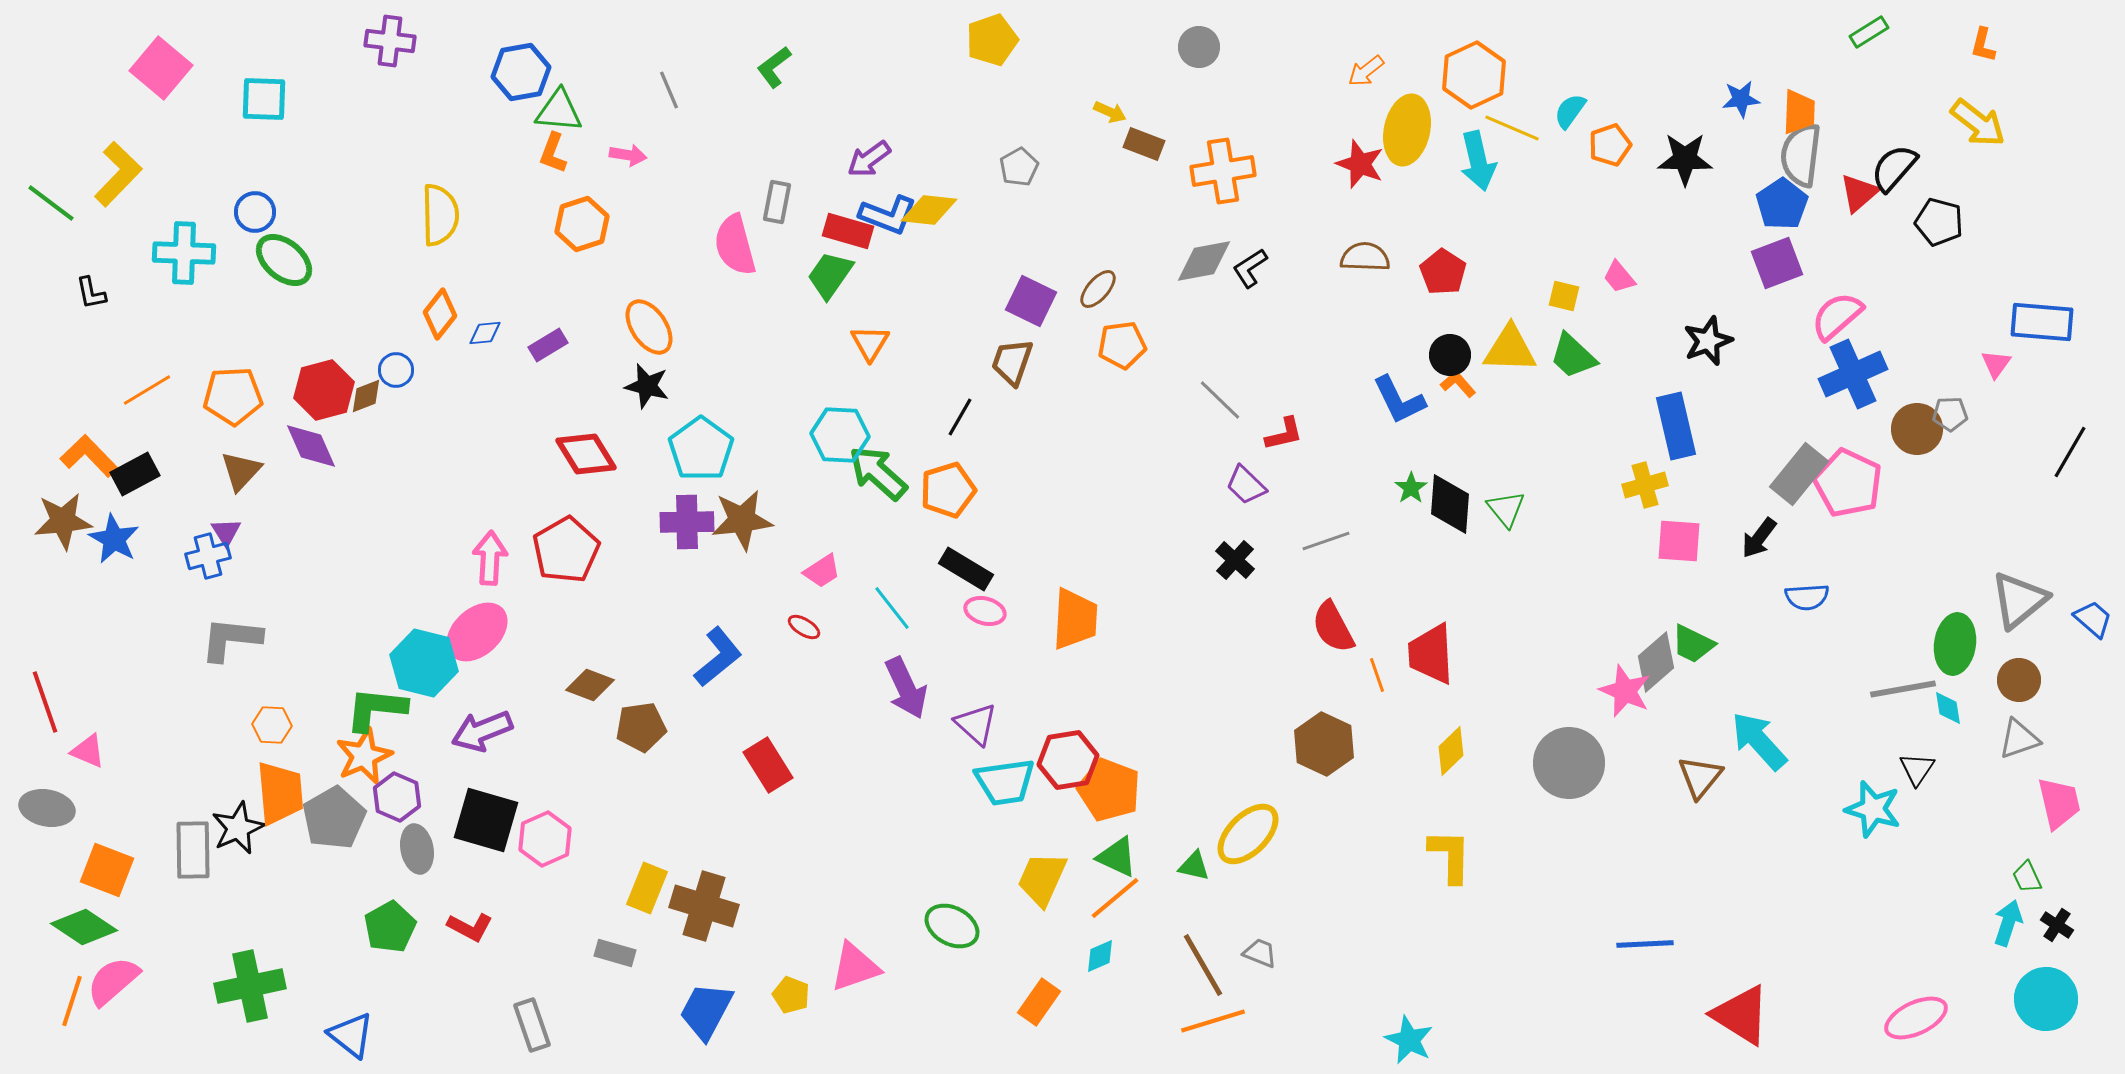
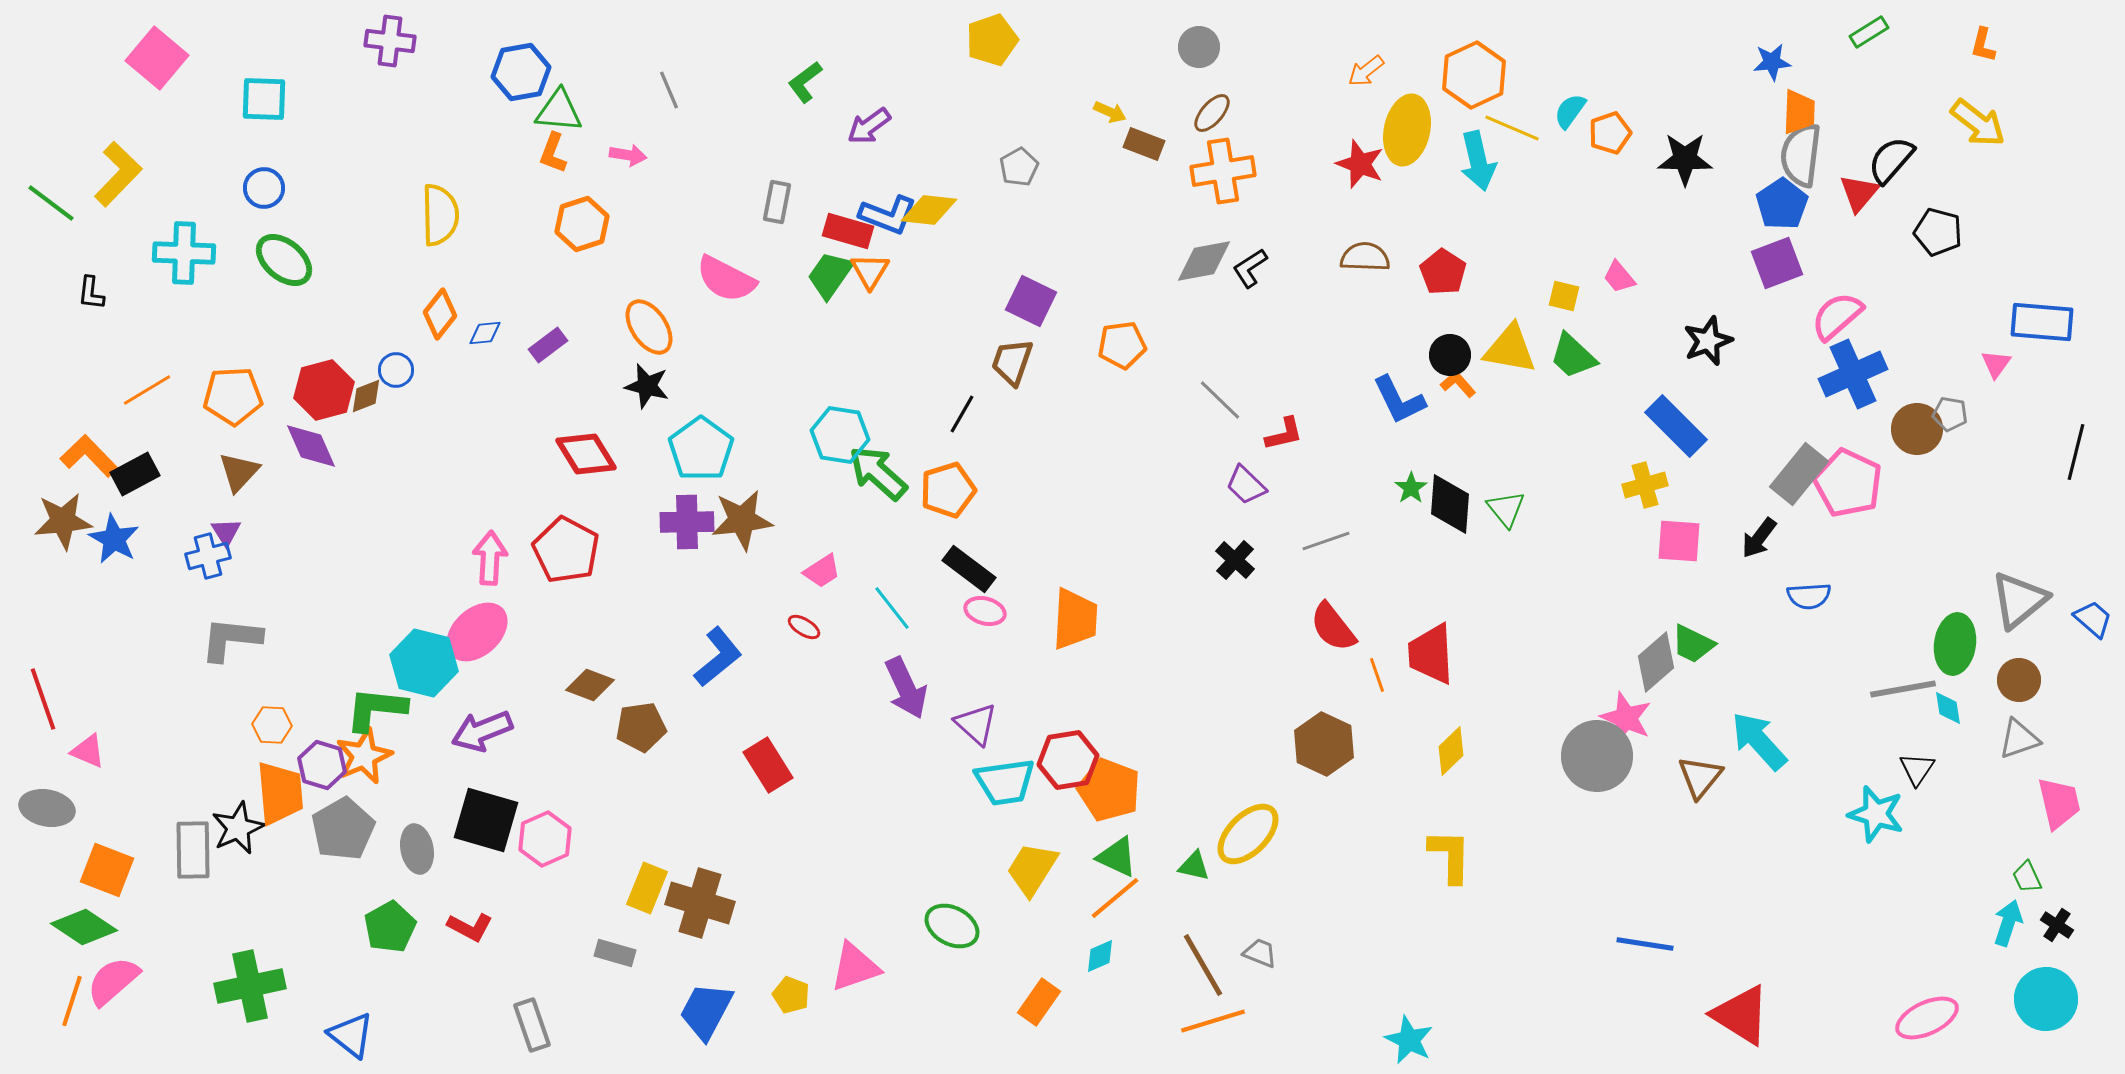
green L-shape at (774, 67): moved 31 px right, 15 px down
pink square at (161, 68): moved 4 px left, 10 px up
blue star at (1741, 99): moved 31 px right, 37 px up
orange pentagon at (1610, 145): moved 12 px up
purple arrow at (869, 159): moved 33 px up
black semicircle at (1894, 168): moved 3 px left, 8 px up
red triangle at (1859, 193): rotated 9 degrees counterclockwise
blue circle at (255, 212): moved 9 px right, 24 px up
black pentagon at (1939, 222): moved 1 px left, 10 px down
pink semicircle at (735, 245): moved 9 px left, 34 px down; rotated 48 degrees counterclockwise
brown ellipse at (1098, 289): moved 114 px right, 176 px up
black L-shape at (91, 293): rotated 18 degrees clockwise
orange triangle at (870, 343): moved 72 px up
purple rectangle at (548, 345): rotated 6 degrees counterclockwise
yellow triangle at (1510, 349): rotated 8 degrees clockwise
gray pentagon at (1950, 414): rotated 12 degrees clockwise
black line at (960, 417): moved 2 px right, 3 px up
blue rectangle at (1676, 426): rotated 32 degrees counterclockwise
cyan hexagon at (840, 435): rotated 6 degrees clockwise
black line at (2070, 452): moved 6 px right; rotated 16 degrees counterclockwise
brown triangle at (241, 471): moved 2 px left, 1 px down
red pentagon at (566, 550): rotated 14 degrees counterclockwise
black rectangle at (966, 569): moved 3 px right; rotated 6 degrees clockwise
blue semicircle at (1807, 597): moved 2 px right, 1 px up
red semicircle at (1333, 627): rotated 10 degrees counterclockwise
pink star at (1625, 691): moved 1 px right, 27 px down
red line at (45, 702): moved 2 px left, 3 px up
gray circle at (1569, 763): moved 28 px right, 7 px up
purple hexagon at (397, 797): moved 75 px left, 32 px up; rotated 6 degrees counterclockwise
cyan star at (1873, 809): moved 3 px right, 5 px down
gray pentagon at (334, 818): moved 9 px right, 11 px down
yellow trapezoid at (1042, 879): moved 10 px left, 10 px up; rotated 8 degrees clockwise
brown cross at (704, 906): moved 4 px left, 3 px up
blue line at (1645, 944): rotated 12 degrees clockwise
pink ellipse at (1916, 1018): moved 11 px right
